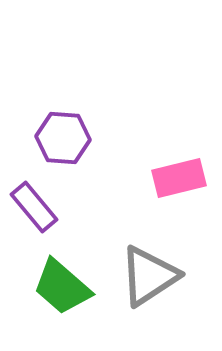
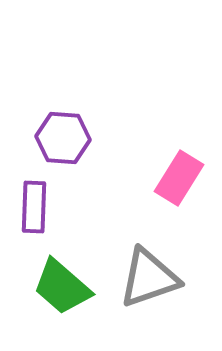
pink rectangle: rotated 44 degrees counterclockwise
purple rectangle: rotated 42 degrees clockwise
gray triangle: moved 2 px down; rotated 14 degrees clockwise
